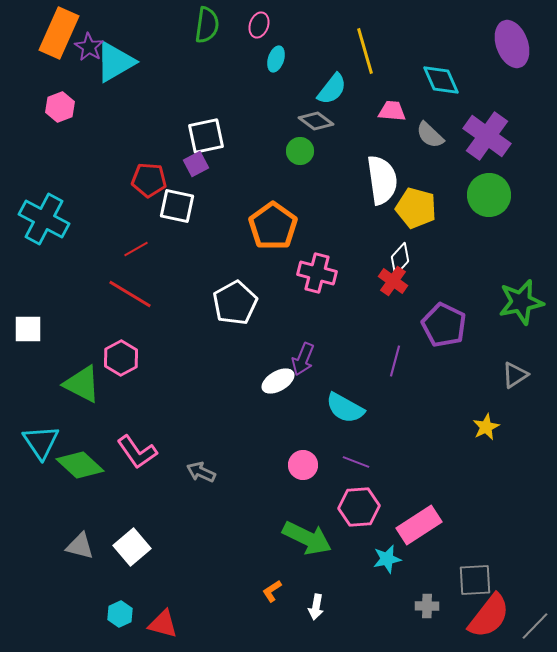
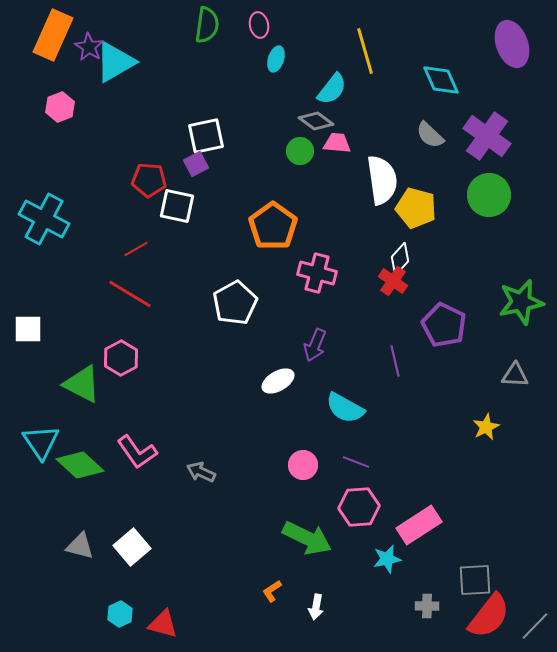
pink ellipse at (259, 25): rotated 30 degrees counterclockwise
orange rectangle at (59, 33): moved 6 px left, 2 px down
pink trapezoid at (392, 111): moved 55 px left, 32 px down
purple arrow at (303, 359): moved 12 px right, 14 px up
purple line at (395, 361): rotated 28 degrees counterclockwise
gray triangle at (515, 375): rotated 36 degrees clockwise
